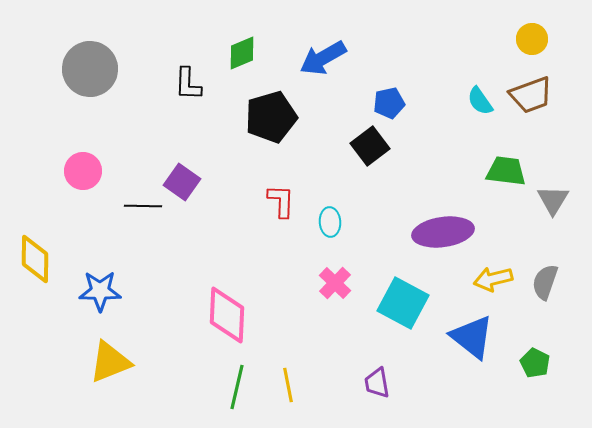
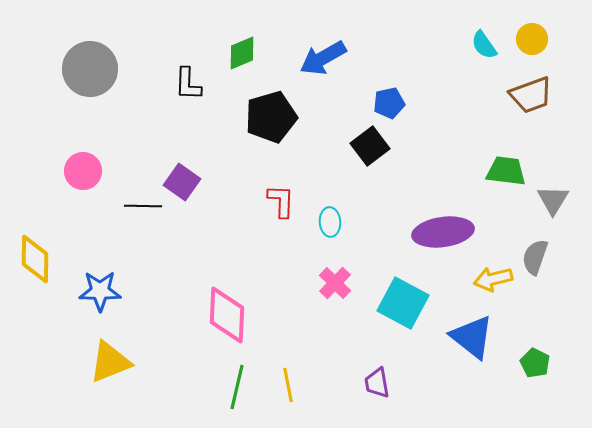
cyan semicircle: moved 4 px right, 56 px up
gray semicircle: moved 10 px left, 25 px up
